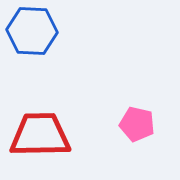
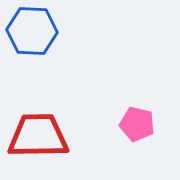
red trapezoid: moved 2 px left, 1 px down
